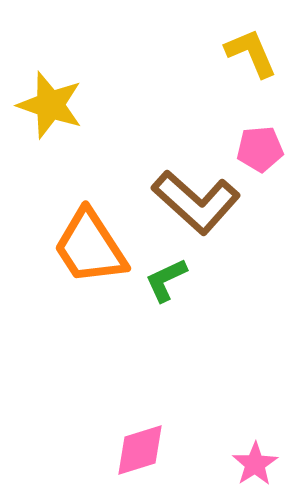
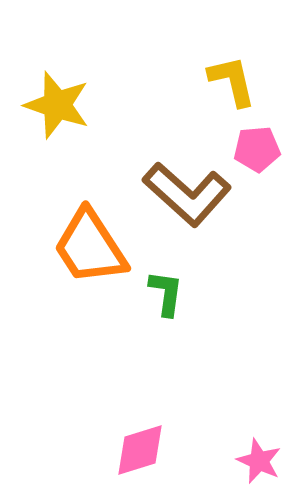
yellow L-shape: moved 19 px left, 28 px down; rotated 10 degrees clockwise
yellow star: moved 7 px right
pink pentagon: moved 3 px left
brown L-shape: moved 9 px left, 8 px up
green L-shape: moved 13 px down; rotated 123 degrees clockwise
pink star: moved 4 px right, 3 px up; rotated 15 degrees counterclockwise
